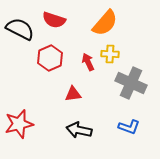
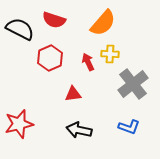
orange semicircle: moved 2 px left
gray cross: moved 2 px right, 1 px down; rotated 28 degrees clockwise
